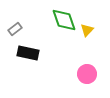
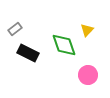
green diamond: moved 25 px down
black rectangle: rotated 15 degrees clockwise
pink circle: moved 1 px right, 1 px down
